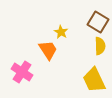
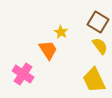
yellow semicircle: rotated 36 degrees counterclockwise
pink cross: moved 1 px right, 2 px down
